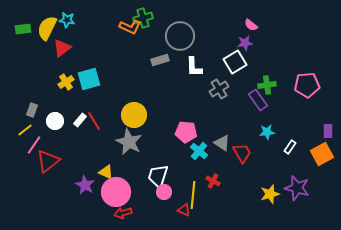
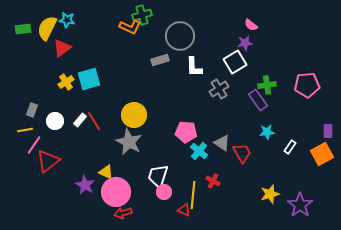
green cross at (143, 18): moved 1 px left, 3 px up
yellow line at (25, 130): rotated 28 degrees clockwise
purple star at (297, 188): moved 3 px right, 17 px down; rotated 20 degrees clockwise
